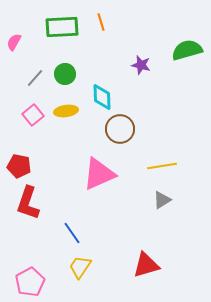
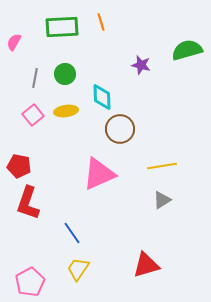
gray line: rotated 30 degrees counterclockwise
yellow trapezoid: moved 2 px left, 2 px down
